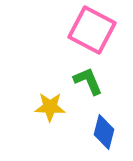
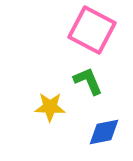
blue diamond: rotated 64 degrees clockwise
